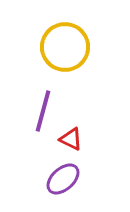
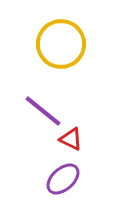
yellow circle: moved 4 px left, 3 px up
purple line: rotated 66 degrees counterclockwise
